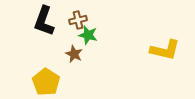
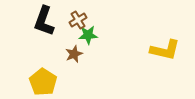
brown cross: rotated 18 degrees counterclockwise
green star: rotated 18 degrees counterclockwise
brown star: rotated 24 degrees clockwise
yellow pentagon: moved 3 px left
